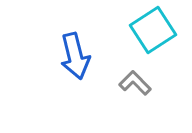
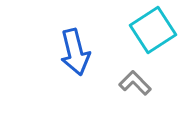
blue arrow: moved 4 px up
